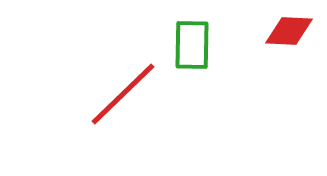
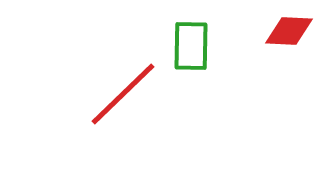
green rectangle: moved 1 px left, 1 px down
